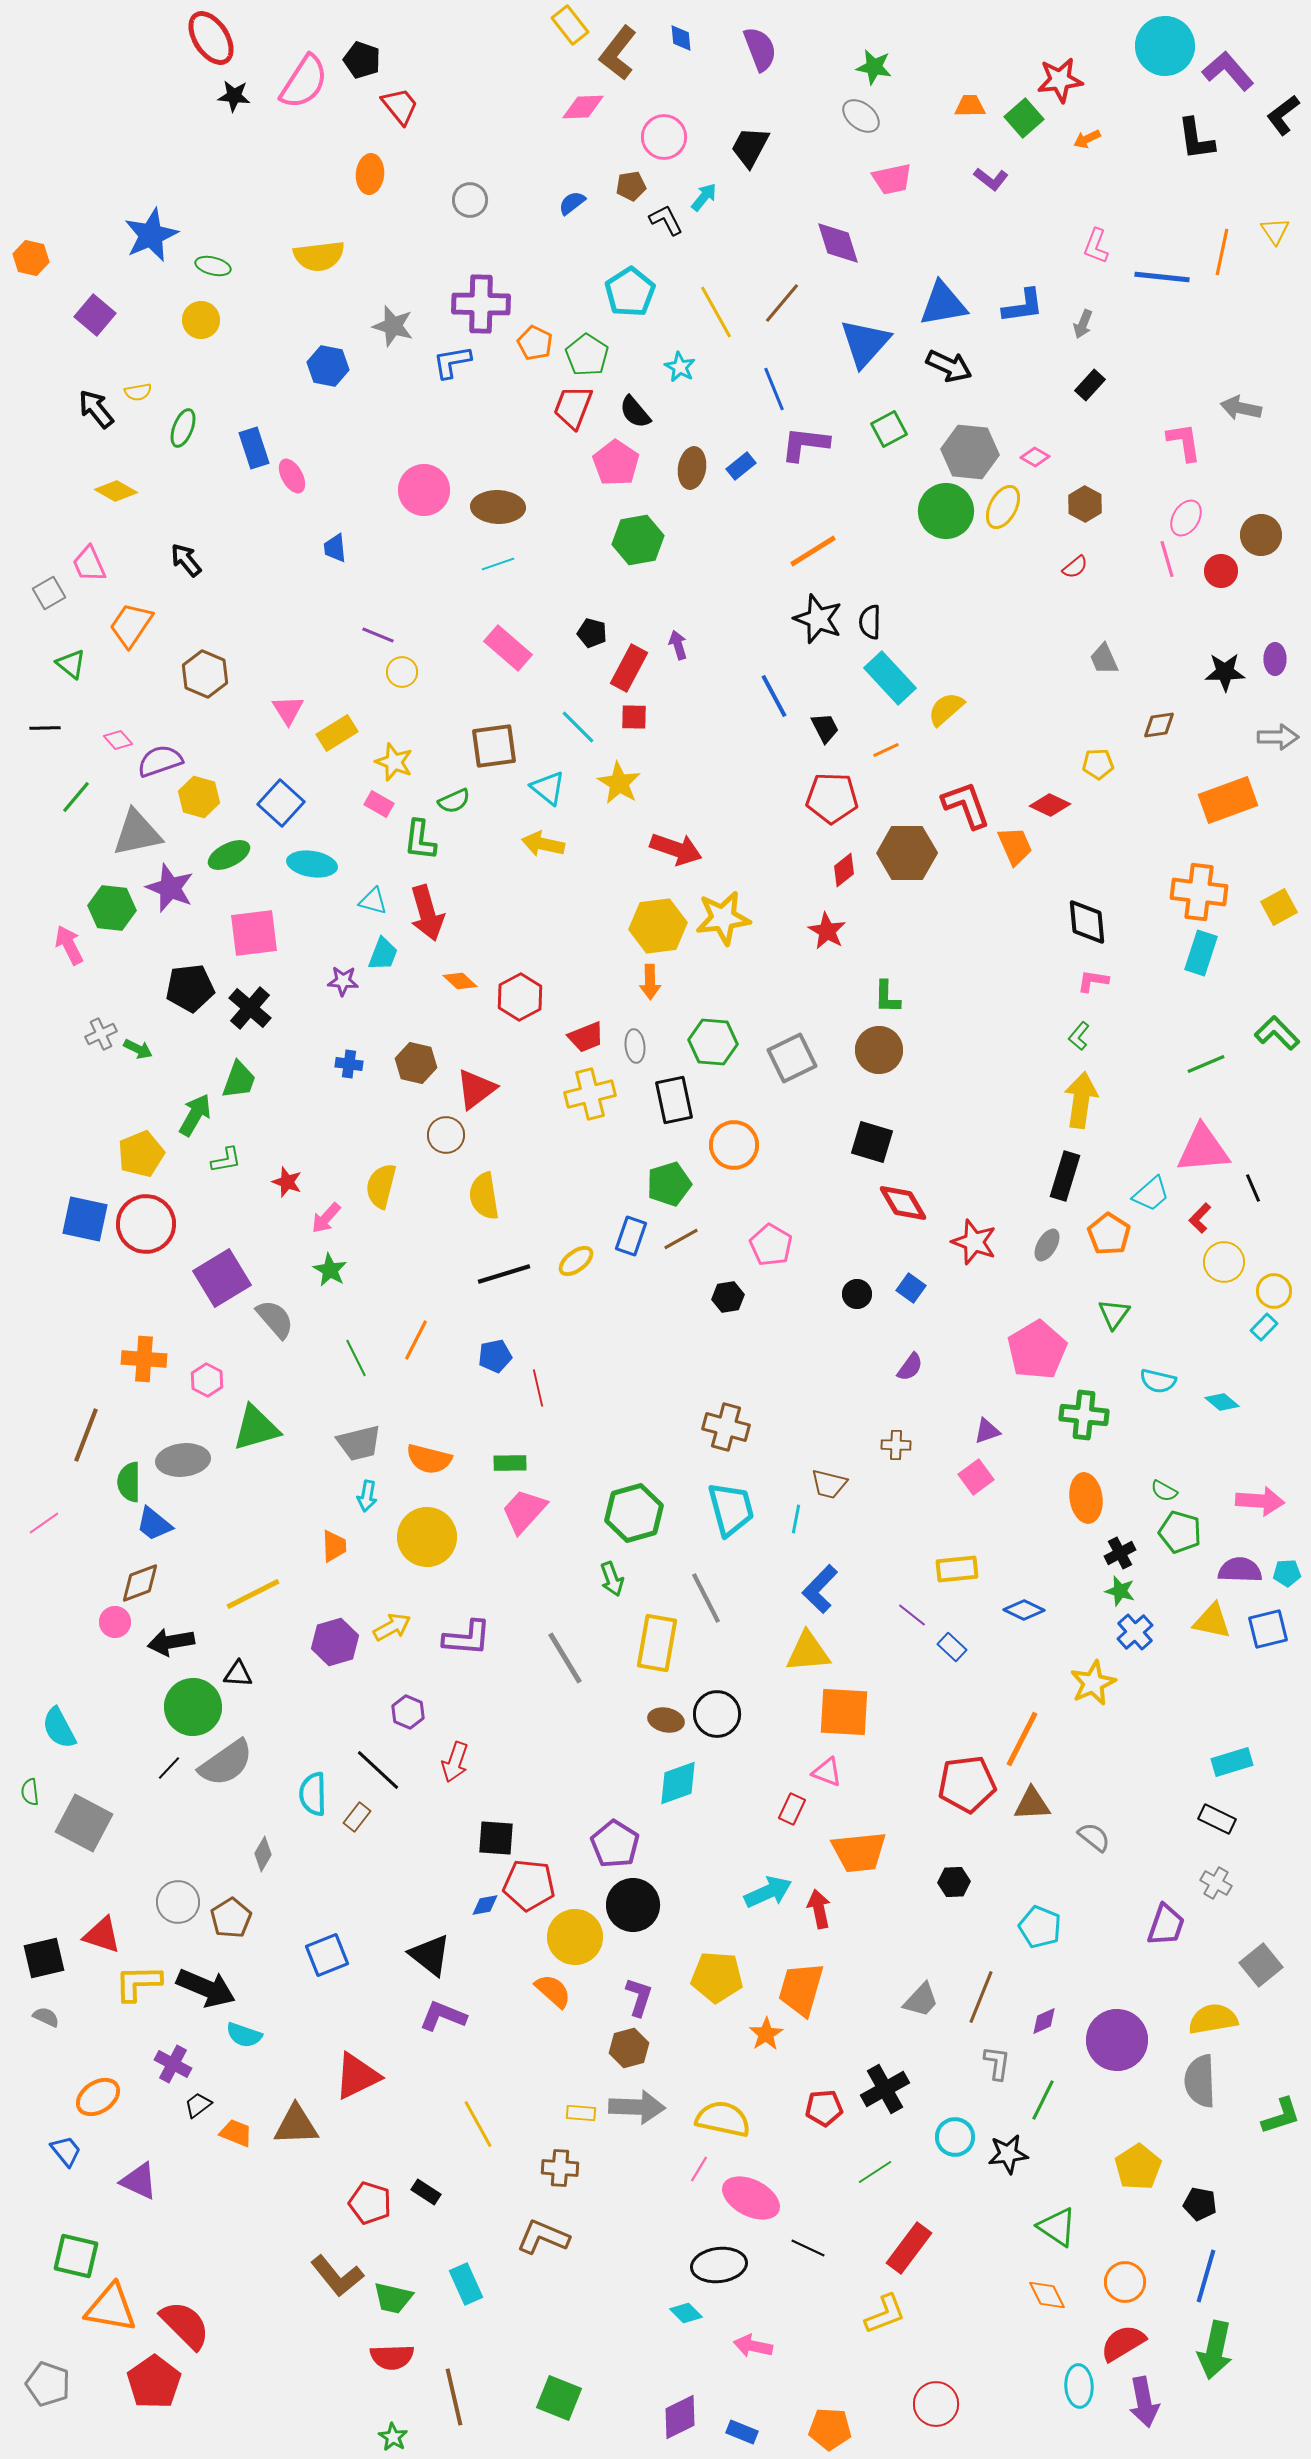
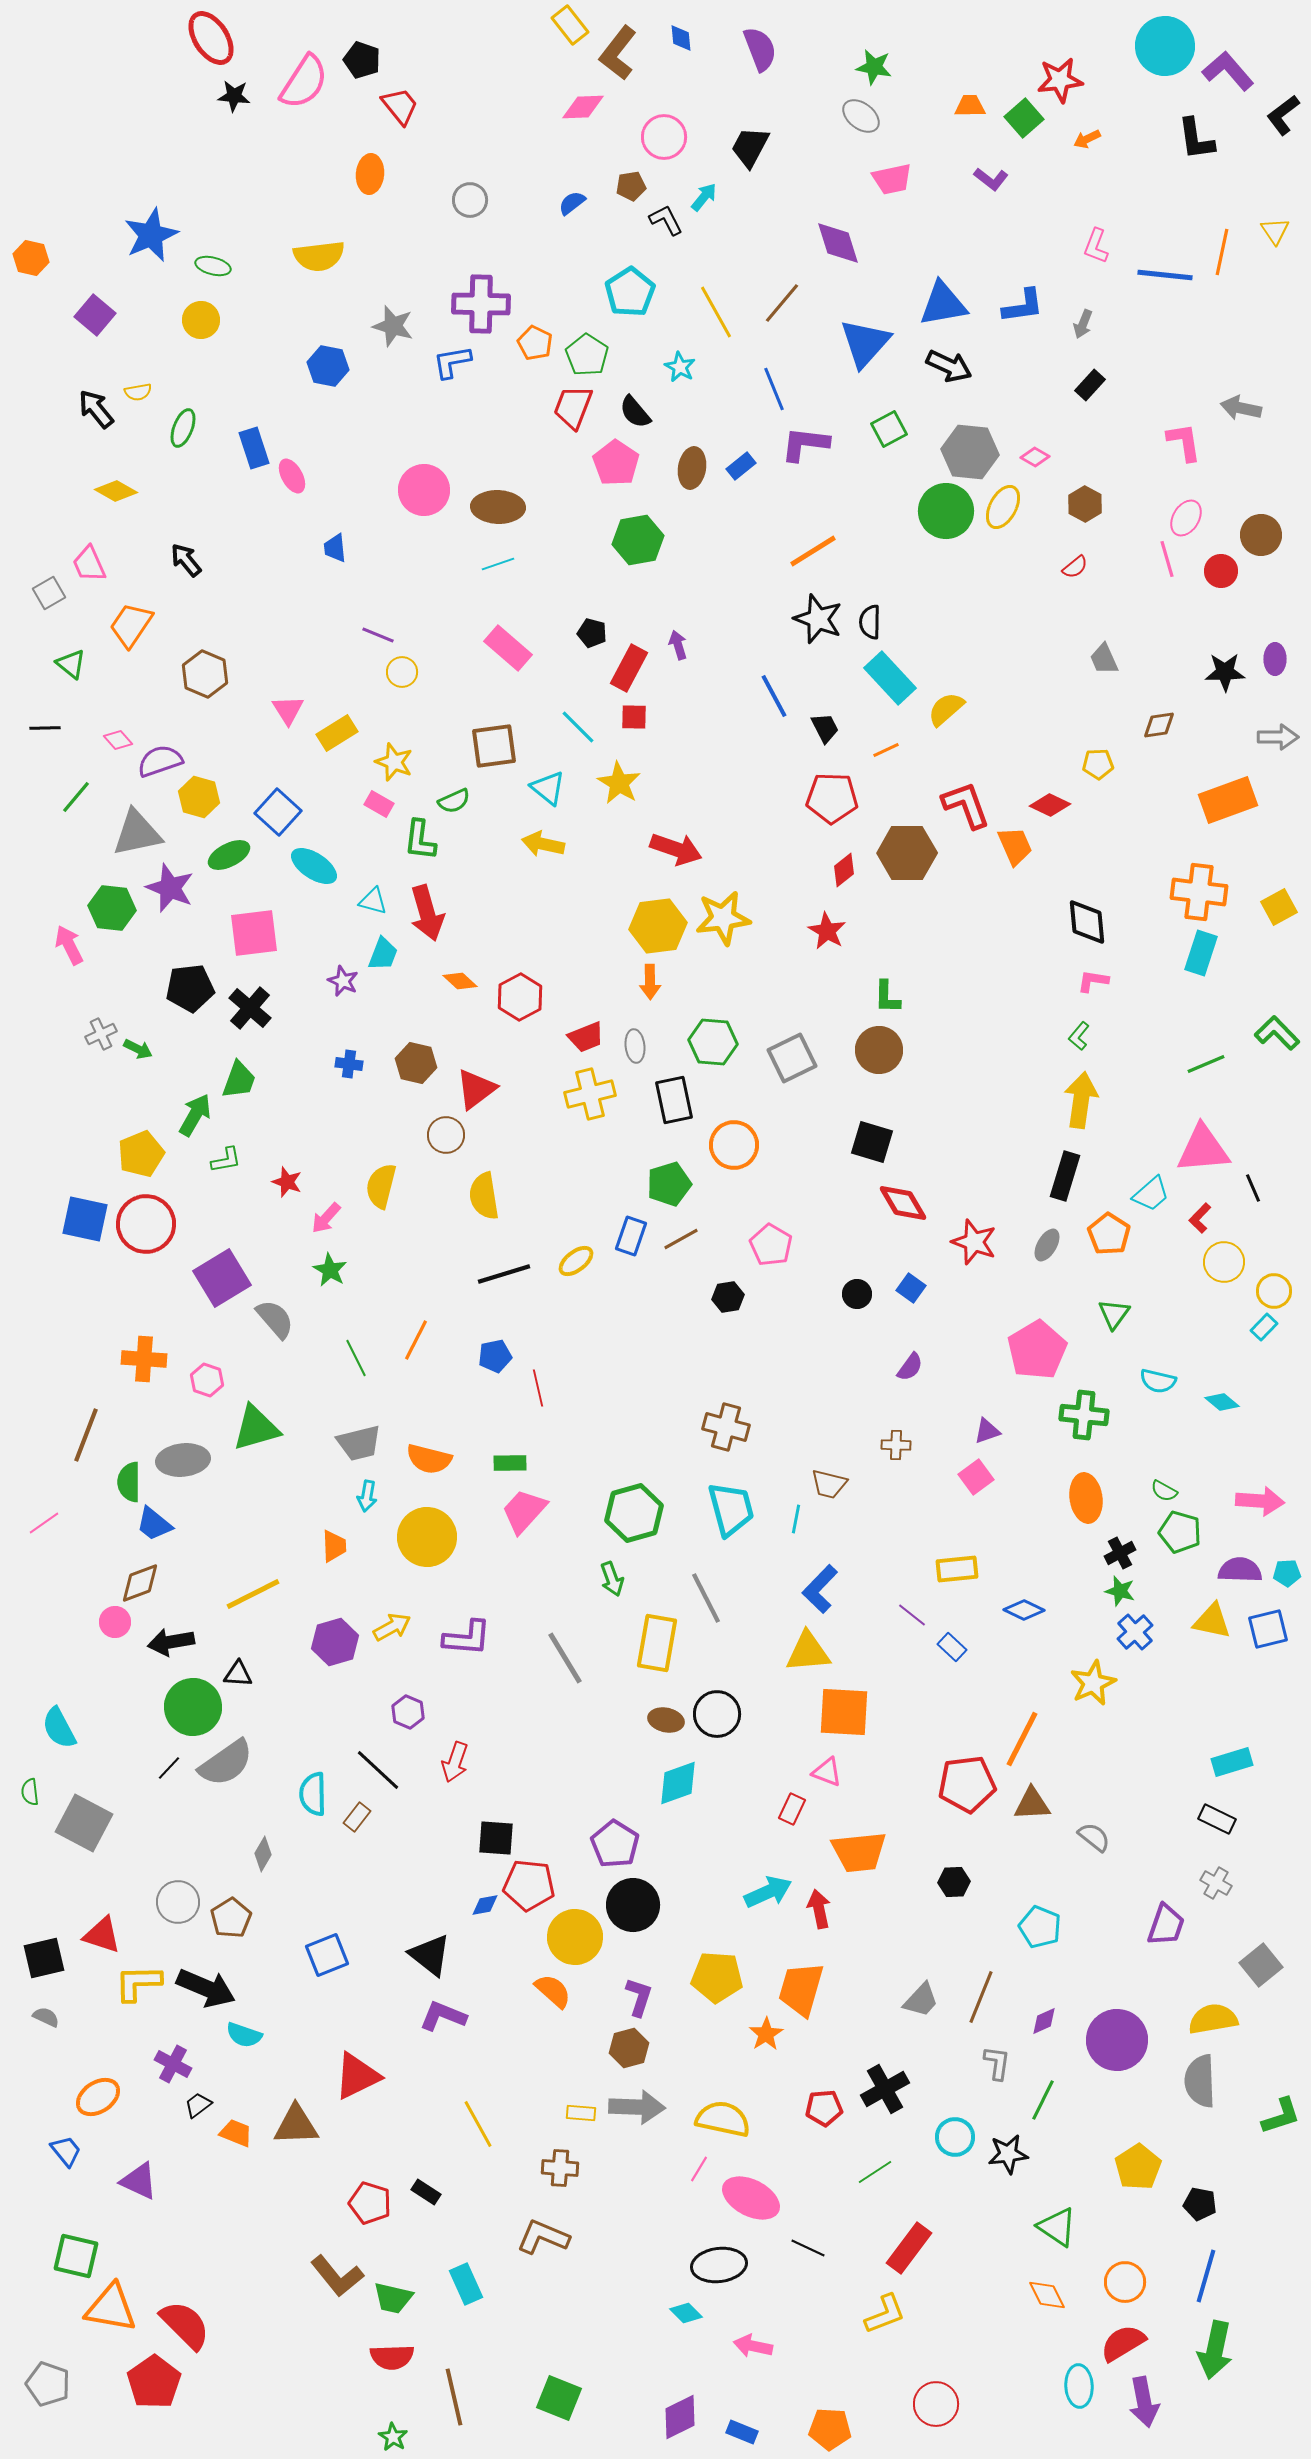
blue line at (1162, 277): moved 3 px right, 2 px up
blue square at (281, 803): moved 3 px left, 9 px down
cyan ellipse at (312, 864): moved 2 px right, 2 px down; rotated 24 degrees clockwise
purple star at (343, 981): rotated 20 degrees clockwise
pink hexagon at (207, 1380): rotated 8 degrees counterclockwise
